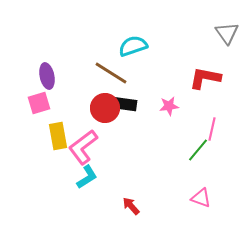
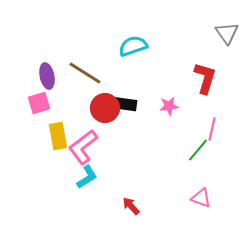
brown line: moved 26 px left
red L-shape: rotated 96 degrees clockwise
